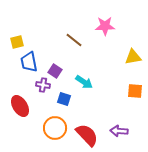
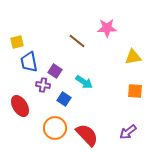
pink star: moved 2 px right, 2 px down
brown line: moved 3 px right, 1 px down
blue square: rotated 16 degrees clockwise
purple arrow: moved 9 px right, 1 px down; rotated 42 degrees counterclockwise
